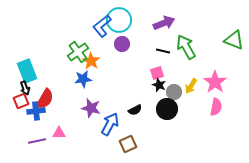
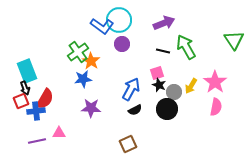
blue L-shape: rotated 105 degrees counterclockwise
green triangle: rotated 35 degrees clockwise
purple star: rotated 12 degrees counterclockwise
blue arrow: moved 21 px right, 35 px up
